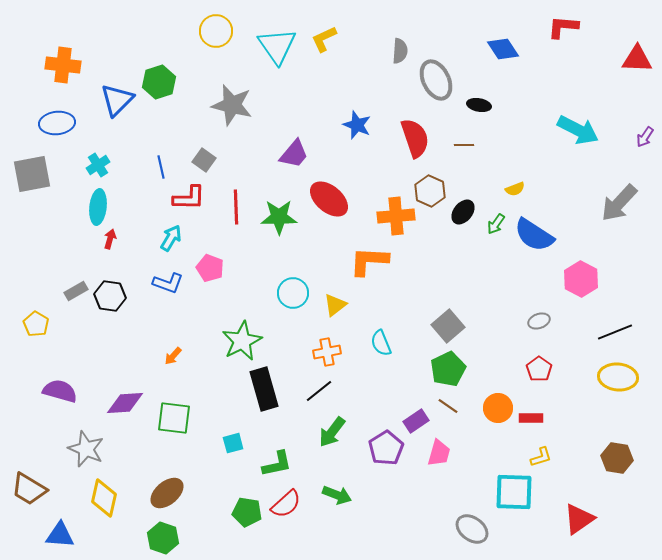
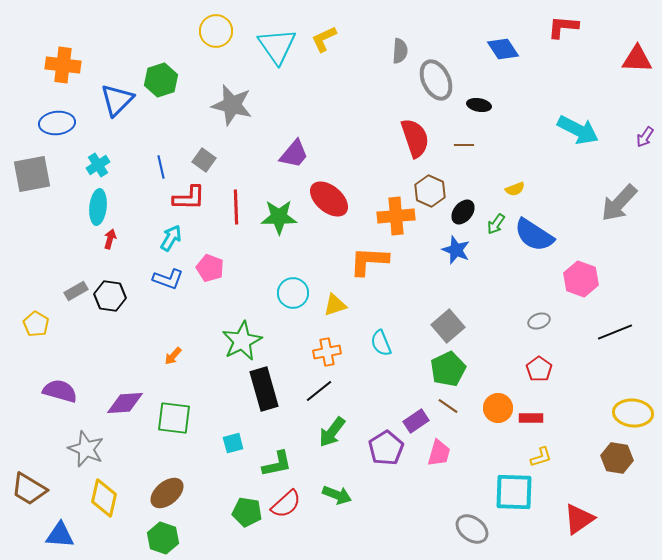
green hexagon at (159, 82): moved 2 px right, 2 px up
blue star at (357, 125): moved 99 px right, 125 px down
pink hexagon at (581, 279): rotated 8 degrees counterclockwise
blue L-shape at (168, 283): moved 4 px up
yellow triangle at (335, 305): rotated 20 degrees clockwise
yellow ellipse at (618, 377): moved 15 px right, 36 px down
